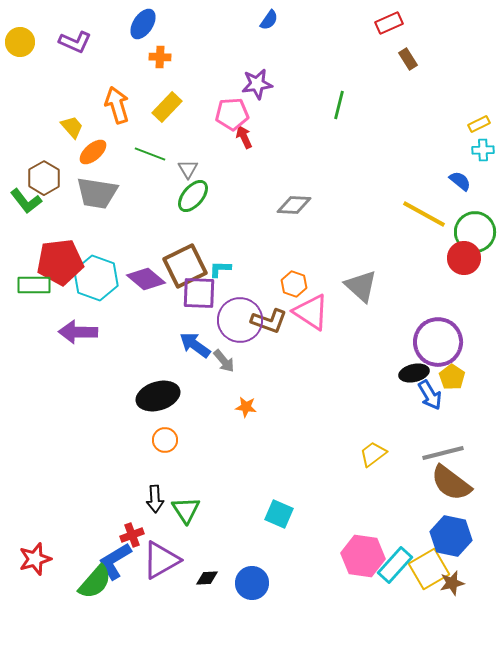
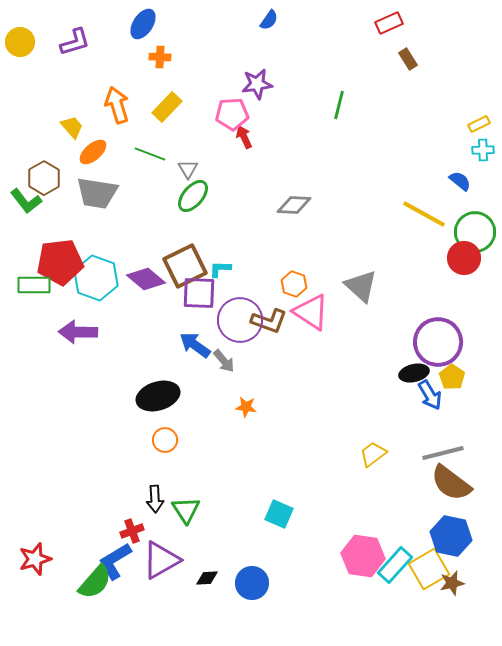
purple L-shape at (75, 42): rotated 40 degrees counterclockwise
red cross at (132, 535): moved 4 px up
